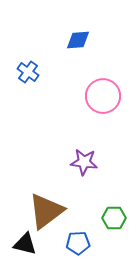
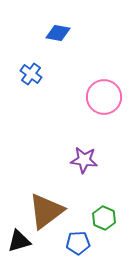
blue diamond: moved 20 px left, 7 px up; rotated 15 degrees clockwise
blue cross: moved 3 px right, 2 px down
pink circle: moved 1 px right, 1 px down
purple star: moved 2 px up
green hexagon: moved 10 px left; rotated 25 degrees clockwise
black triangle: moved 6 px left, 3 px up; rotated 30 degrees counterclockwise
